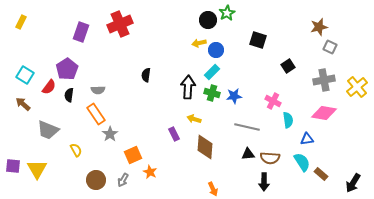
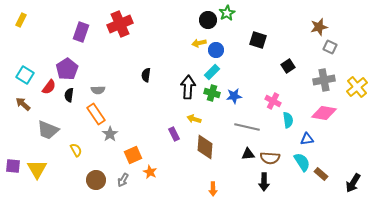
yellow rectangle at (21, 22): moved 2 px up
orange arrow at (213, 189): rotated 24 degrees clockwise
